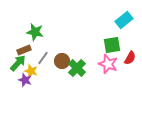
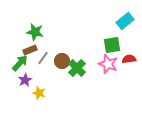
cyan rectangle: moved 1 px right, 1 px down
brown rectangle: moved 6 px right
red semicircle: moved 1 px left, 1 px down; rotated 128 degrees counterclockwise
green arrow: moved 2 px right
yellow star: moved 8 px right, 22 px down
purple star: rotated 24 degrees clockwise
